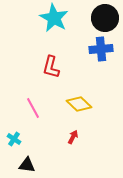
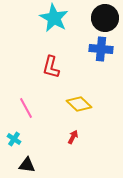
blue cross: rotated 10 degrees clockwise
pink line: moved 7 px left
